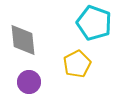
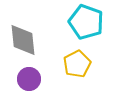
cyan pentagon: moved 8 px left, 1 px up
purple circle: moved 3 px up
